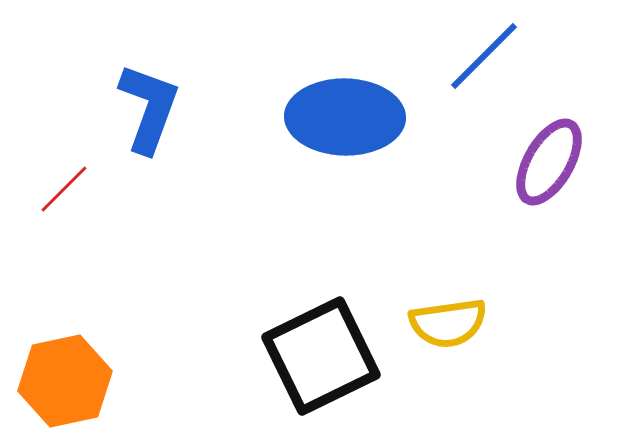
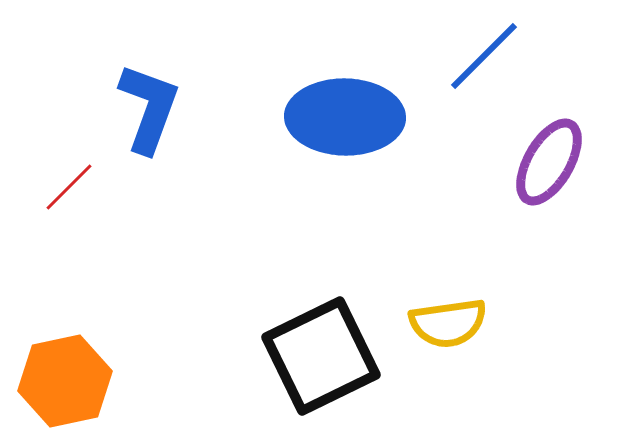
red line: moved 5 px right, 2 px up
